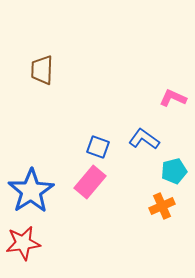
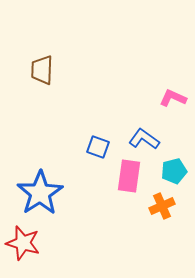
pink rectangle: moved 39 px right, 6 px up; rotated 32 degrees counterclockwise
blue star: moved 9 px right, 2 px down
red star: rotated 24 degrees clockwise
